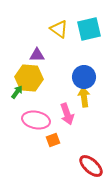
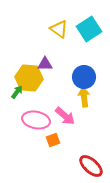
cyan square: rotated 20 degrees counterclockwise
purple triangle: moved 8 px right, 9 px down
pink arrow: moved 2 px left, 2 px down; rotated 30 degrees counterclockwise
